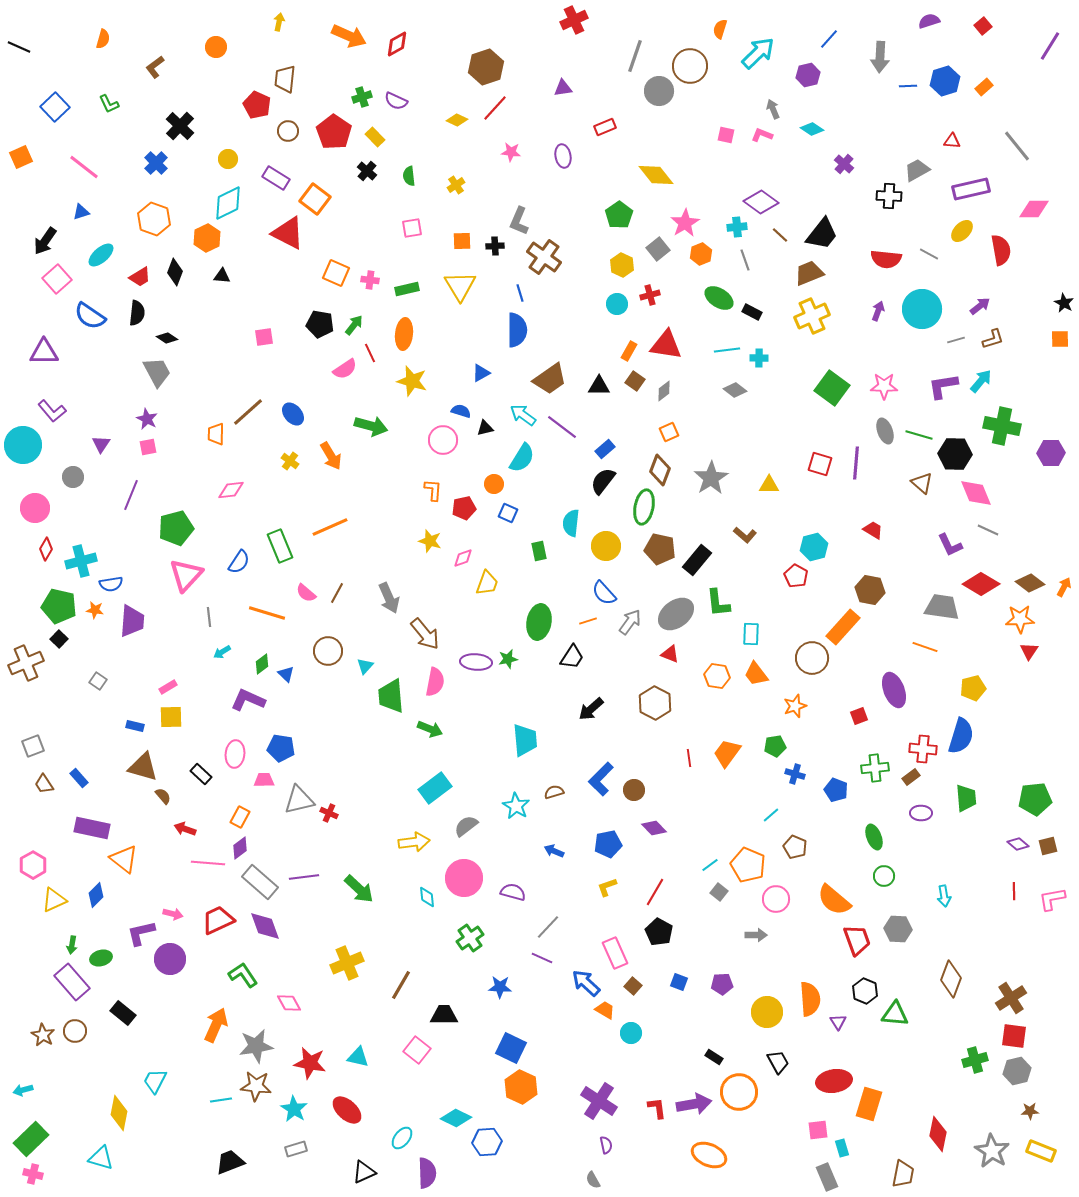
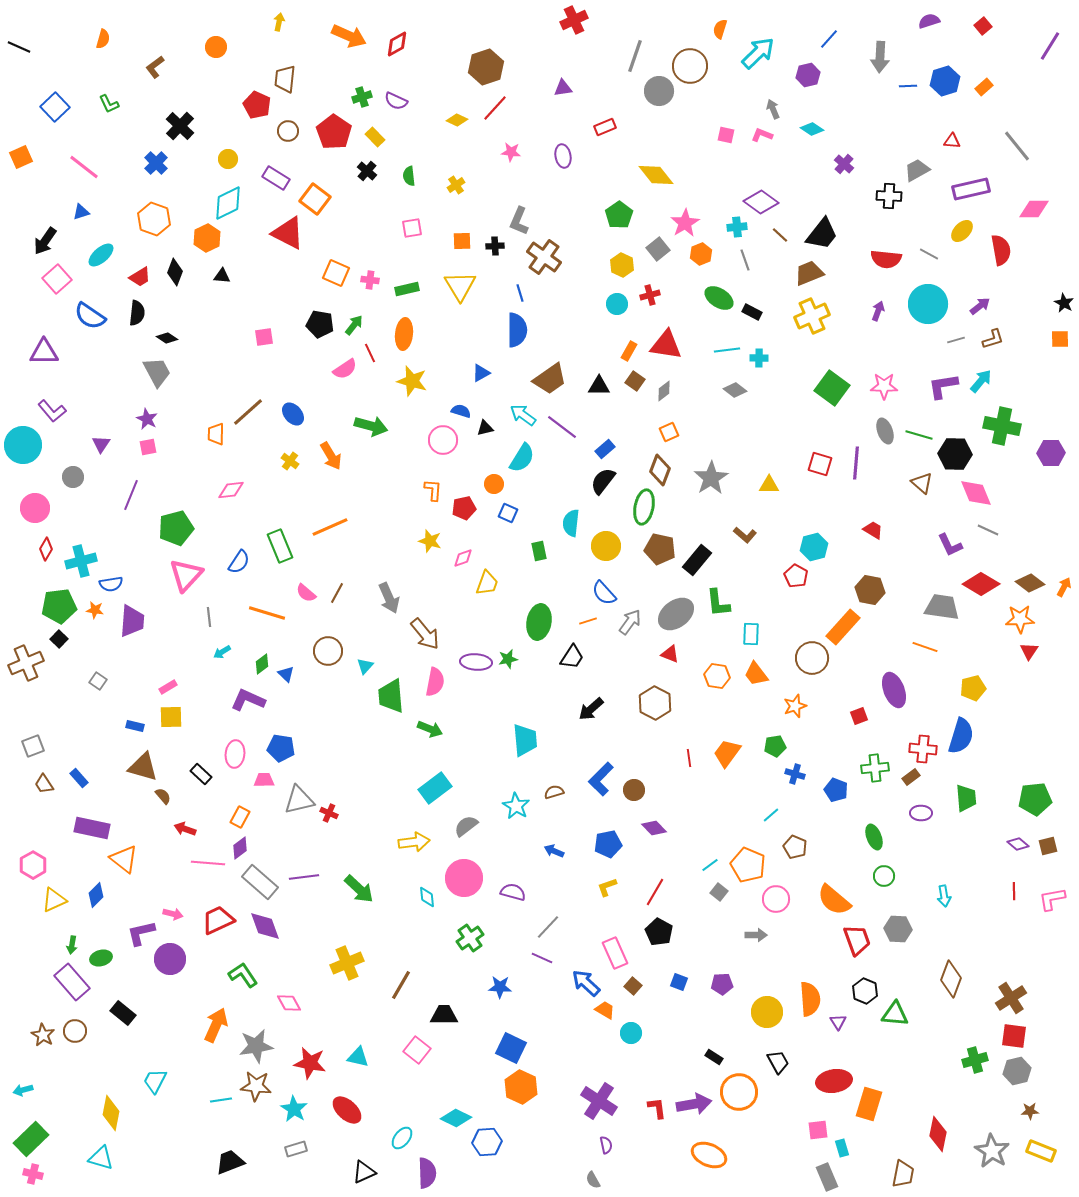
cyan circle at (922, 309): moved 6 px right, 5 px up
green pentagon at (59, 606): rotated 20 degrees counterclockwise
yellow diamond at (119, 1113): moved 8 px left
